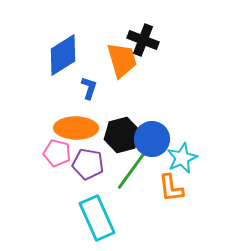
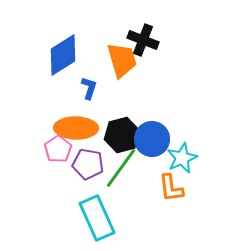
pink pentagon: moved 1 px right, 4 px up; rotated 24 degrees clockwise
green line: moved 11 px left, 2 px up
